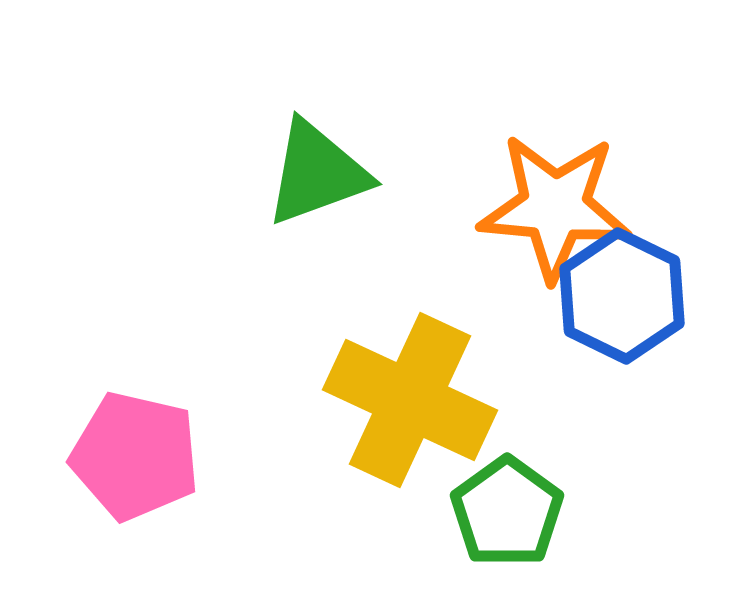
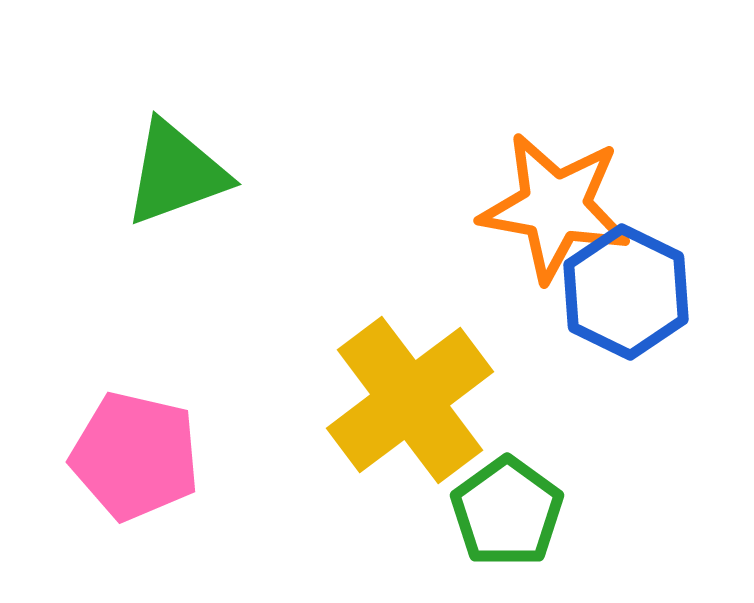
green triangle: moved 141 px left
orange star: rotated 5 degrees clockwise
blue hexagon: moved 4 px right, 4 px up
yellow cross: rotated 28 degrees clockwise
